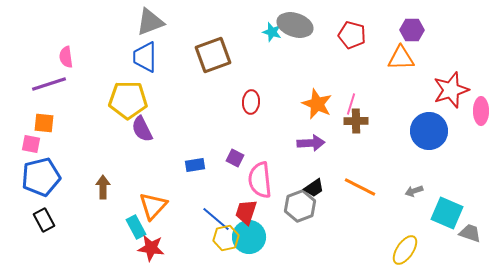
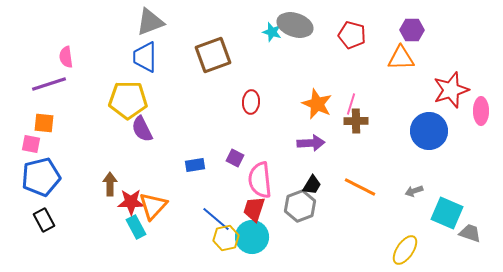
brown arrow at (103, 187): moved 7 px right, 3 px up
black trapezoid at (314, 188): moved 2 px left, 3 px up; rotated 25 degrees counterclockwise
red trapezoid at (246, 212): moved 8 px right, 3 px up
cyan circle at (249, 237): moved 3 px right
red star at (151, 248): moved 20 px left, 46 px up; rotated 8 degrees counterclockwise
